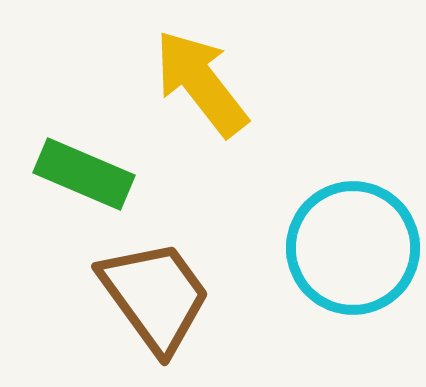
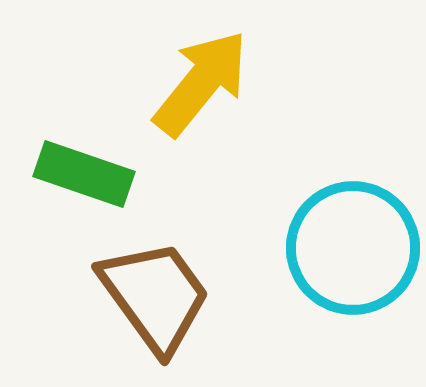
yellow arrow: rotated 77 degrees clockwise
green rectangle: rotated 4 degrees counterclockwise
